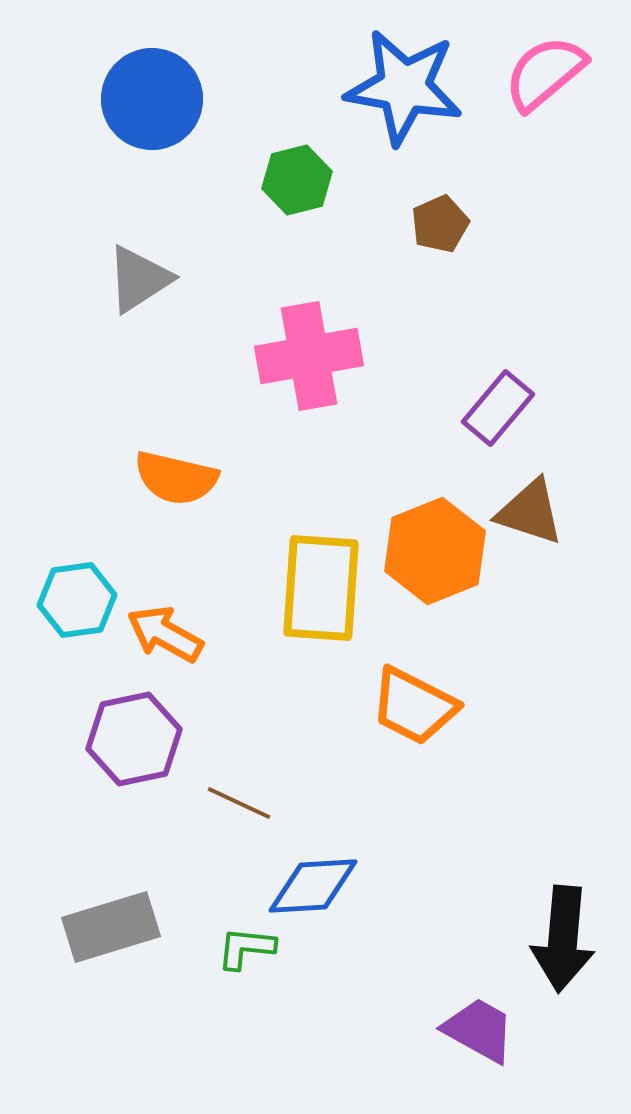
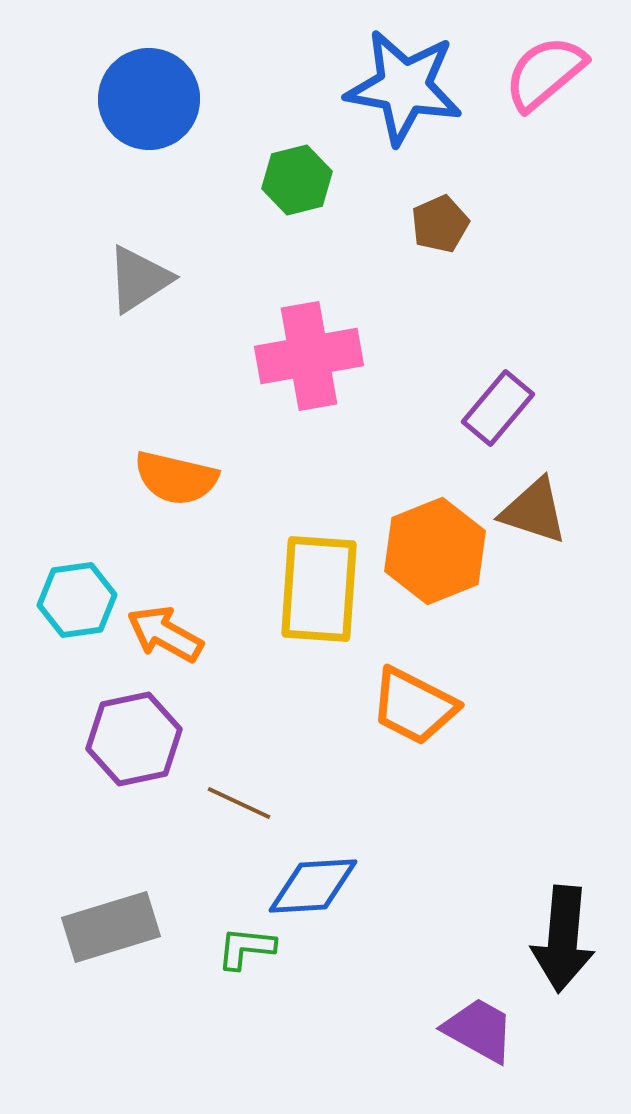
blue circle: moved 3 px left
brown triangle: moved 4 px right, 1 px up
yellow rectangle: moved 2 px left, 1 px down
